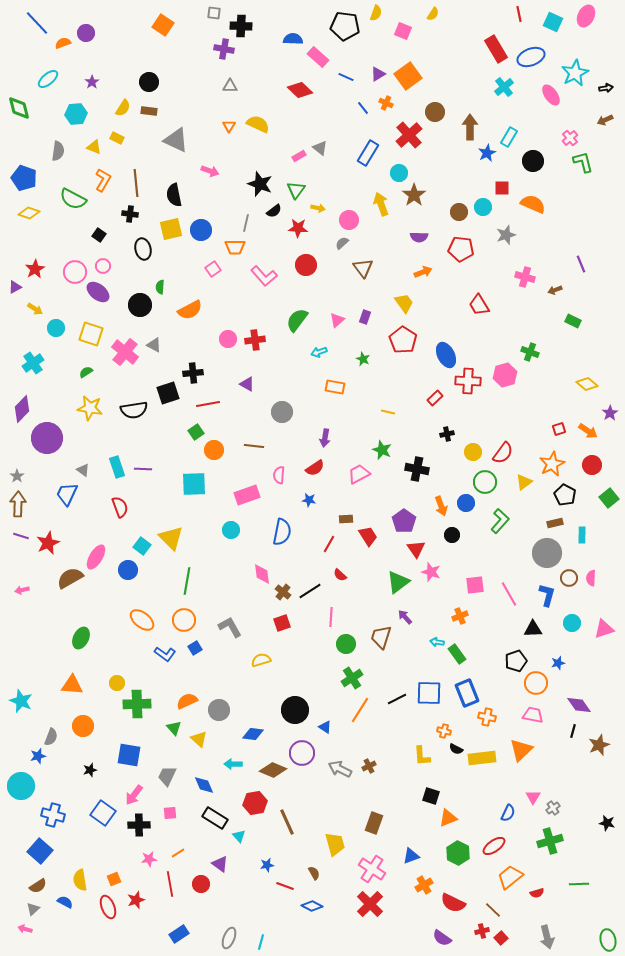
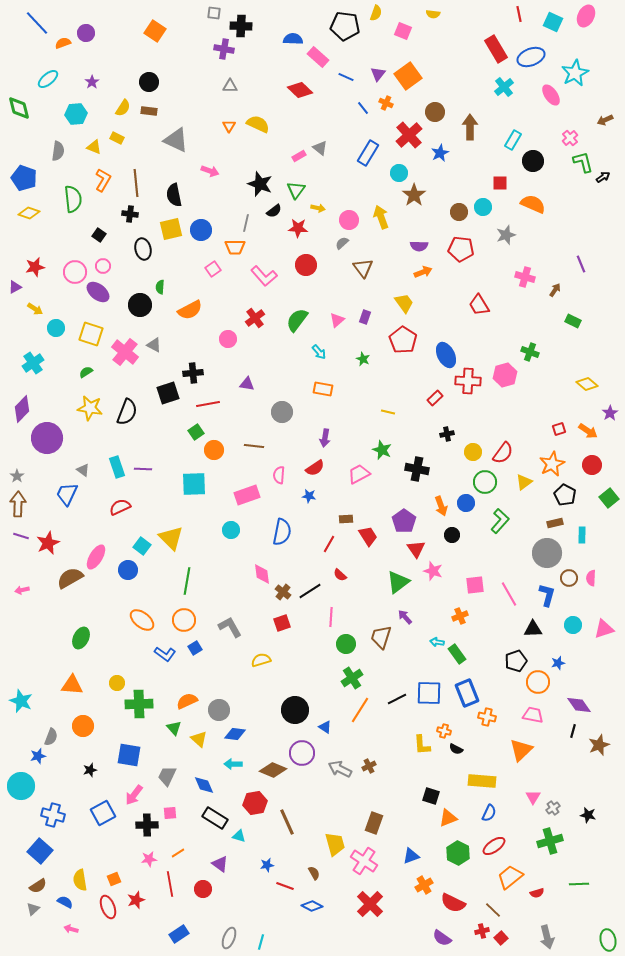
yellow semicircle at (433, 14): rotated 64 degrees clockwise
orange square at (163, 25): moved 8 px left, 6 px down
purple triangle at (378, 74): rotated 21 degrees counterclockwise
black arrow at (606, 88): moved 3 px left, 89 px down; rotated 24 degrees counterclockwise
cyan rectangle at (509, 137): moved 4 px right, 3 px down
blue star at (487, 153): moved 47 px left
red square at (502, 188): moved 2 px left, 5 px up
green semicircle at (73, 199): rotated 124 degrees counterclockwise
yellow arrow at (381, 204): moved 13 px down
purple semicircle at (419, 237): moved 9 px down
red star at (35, 269): moved 2 px up; rotated 18 degrees clockwise
brown arrow at (555, 290): rotated 144 degrees clockwise
red cross at (255, 340): moved 22 px up; rotated 30 degrees counterclockwise
cyan arrow at (319, 352): rotated 112 degrees counterclockwise
purple triangle at (247, 384): rotated 21 degrees counterclockwise
orange rectangle at (335, 387): moved 12 px left, 2 px down
black semicircle at (134, 410): moved 7 px left, 2 px down; rotated 60 degrees counterclockwise
blue star at (309, 500): moved 4 px up
red semicircle at (120, 507): rotated 95 degrees counterclockwise
pink star at (431, 572): moved 2 px right, 1 px up
cyan circle at (572, 623): moved 1 px right, 2 px down
orange circle at (536, 683): moved 2 px right, 1 px up
green cross at (137, 704): moved 2 px right
blue diamond at (253, 734): moved 18 px left
yellow L-shape at (422, 756): moved 11 px up
yellow rectangle at (482, 758): moved 23 px down; rotated 12 degrees clockwise
blue square at (103, 813): rotated 25 degrees clockwise
blue semicircle at (508, 813): moved 19 px left
black star at (607, 823): moved 19 px left, 8 px up
black cross at (139, 825): moved 8 px right
cyan triangle at (239, 836): rotated 32 degrees counterclockwise
pink cross at (372, 869): moved 8 px left, 8 px up
red circle at (201, 884): moved 2 px right, 5 px down
pink arrow at (25, 929): moved 46 px right
